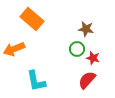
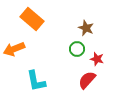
brown star: moved 1 px up; rotated 14 degrees clockwise
red star: moved 4 px right, 1 px down
